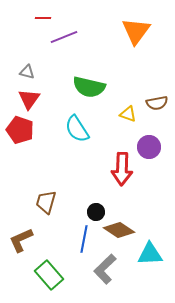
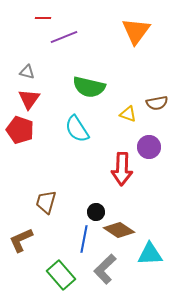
green rectangle: moved 12 px right
